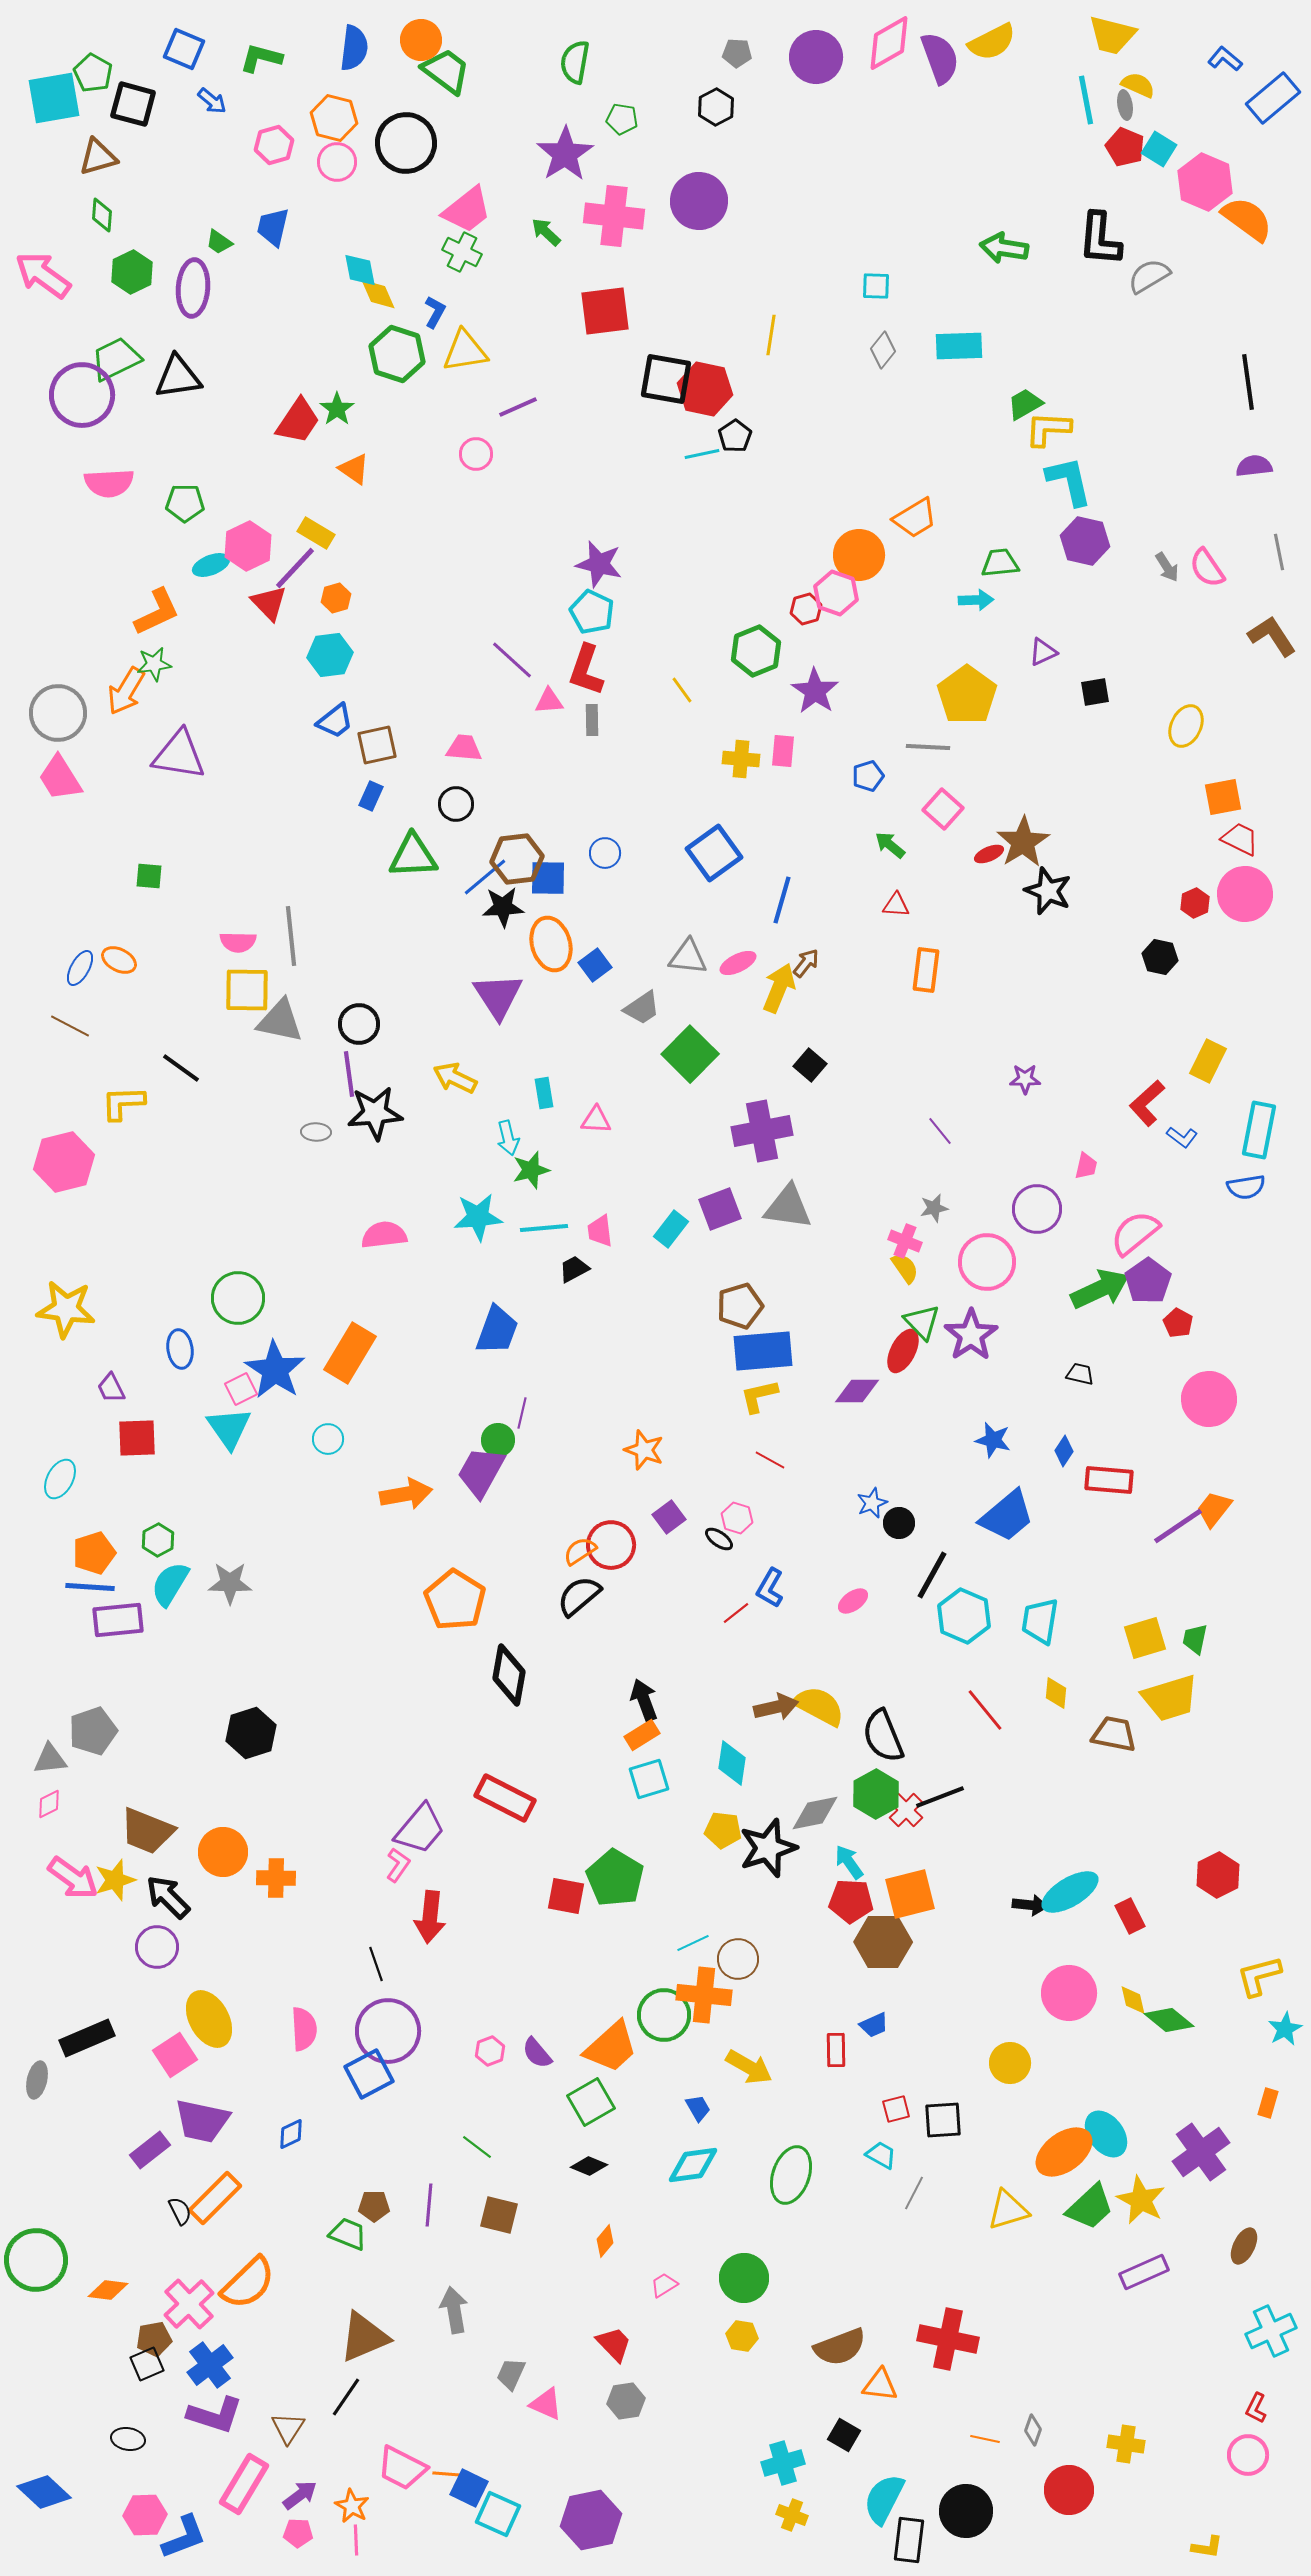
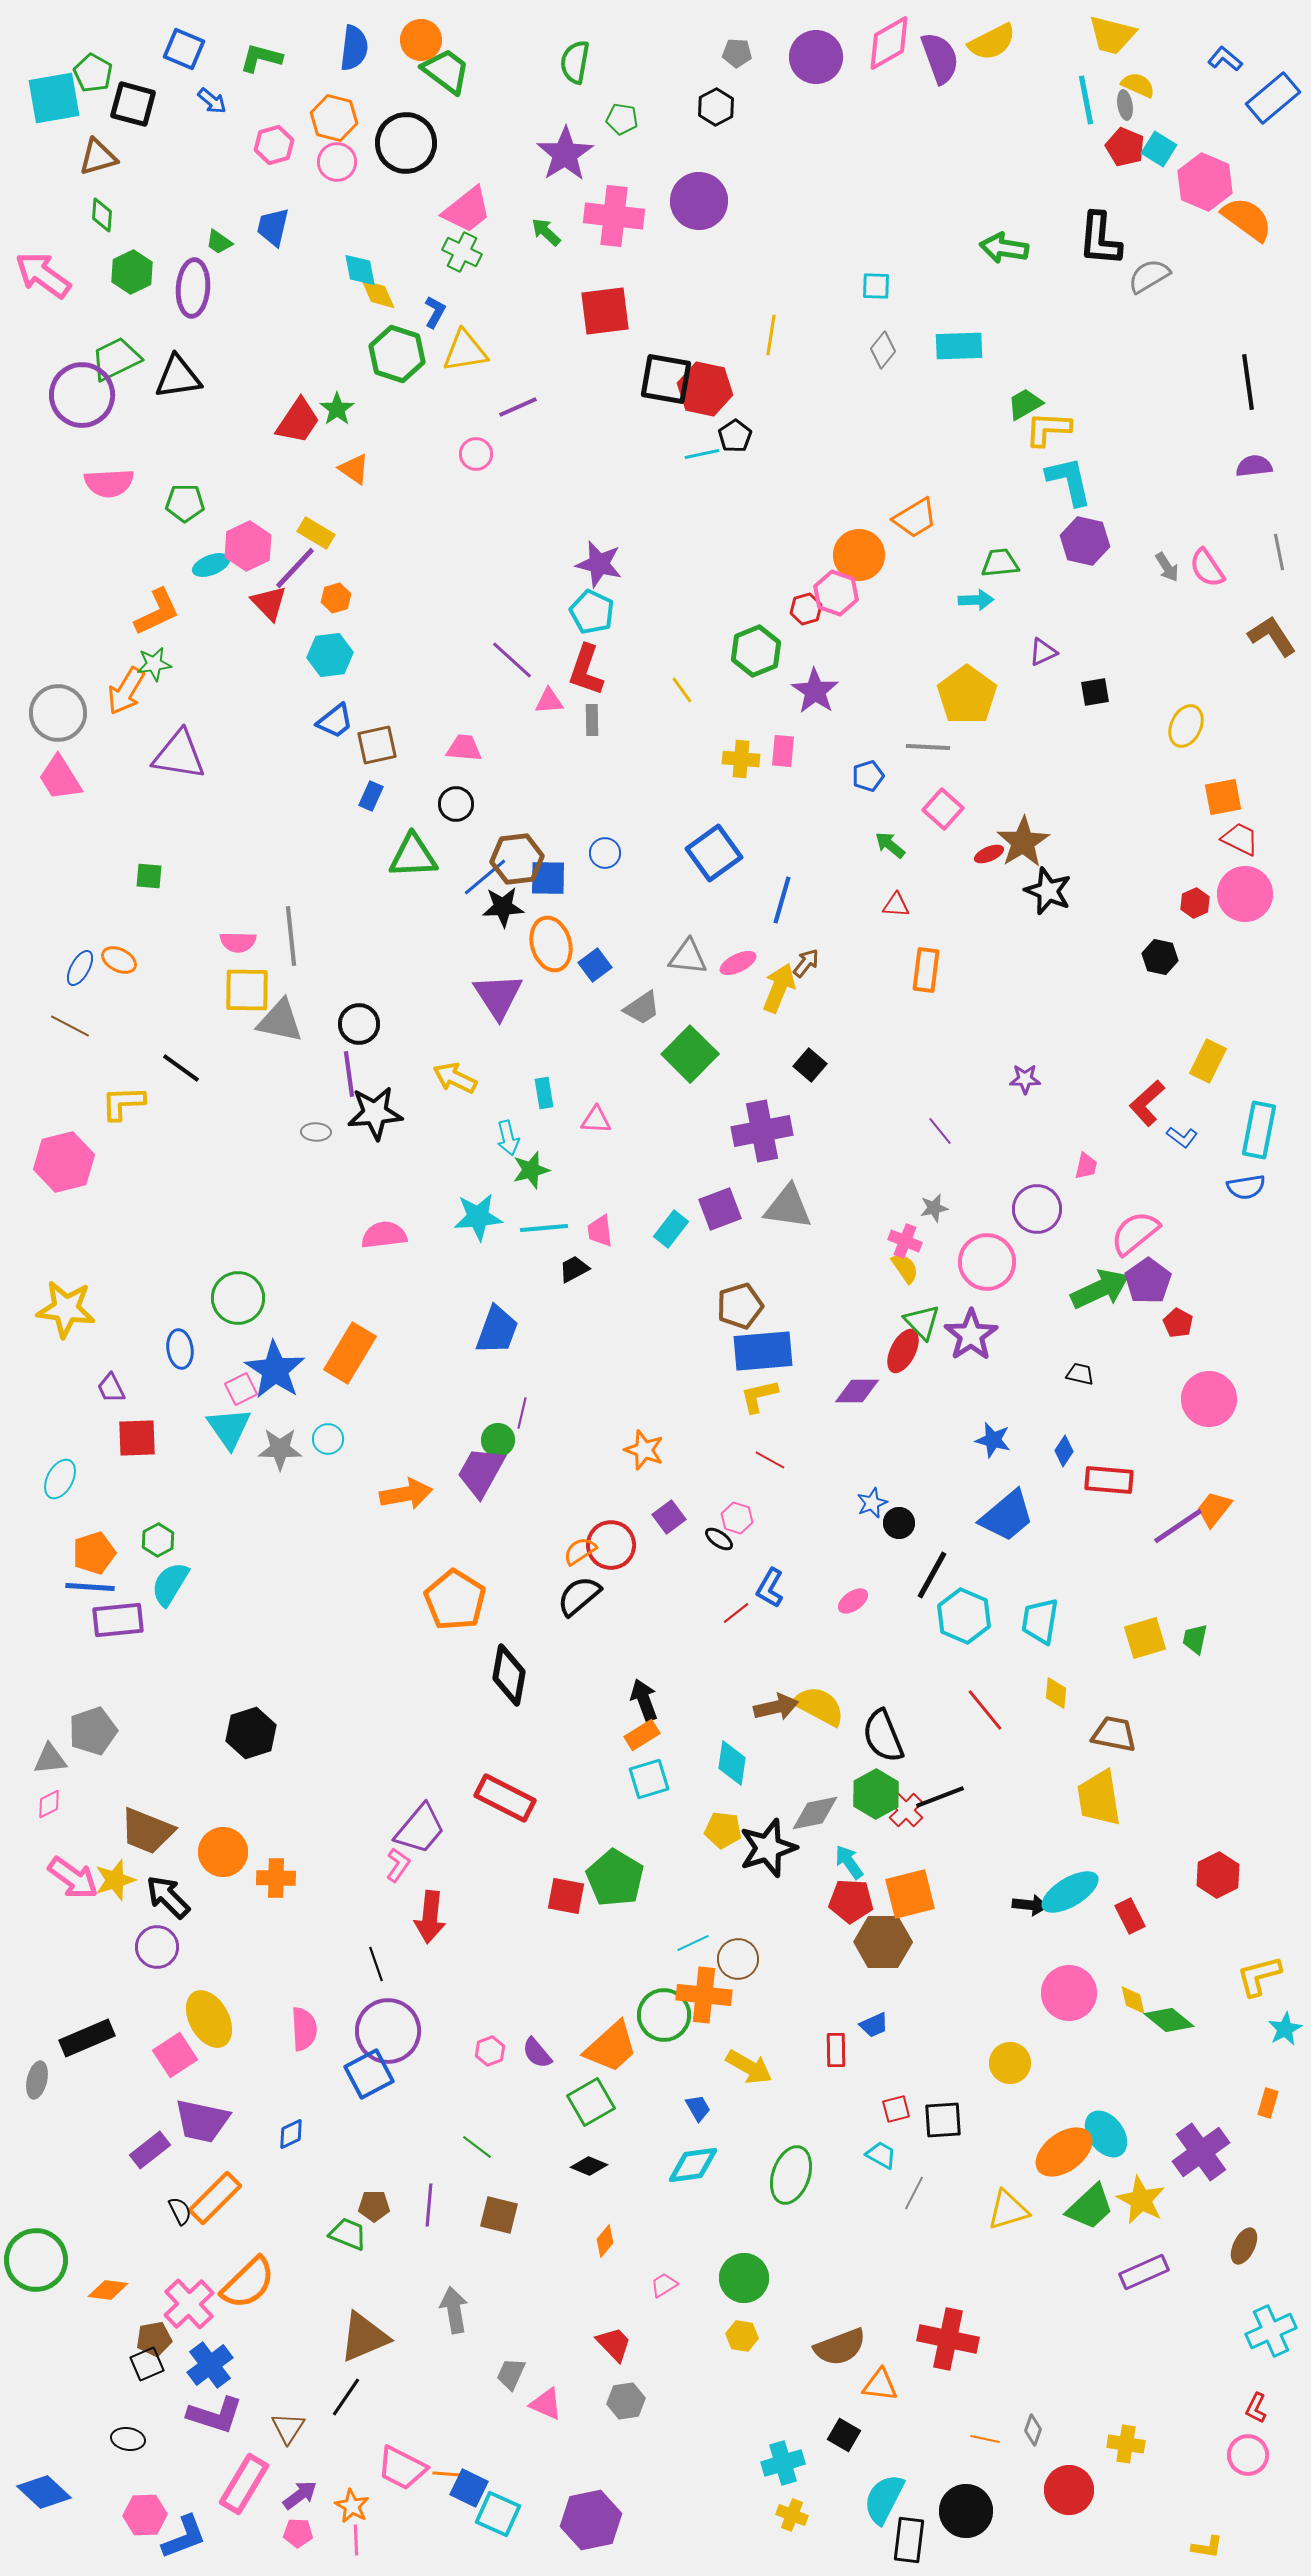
gray star at (230, 1583): moved 50 px right, 134 px up
yellow trapezoid at (1170, 1698): moved 71 px left, 100 px down; rotated 98 degrees clockwise
